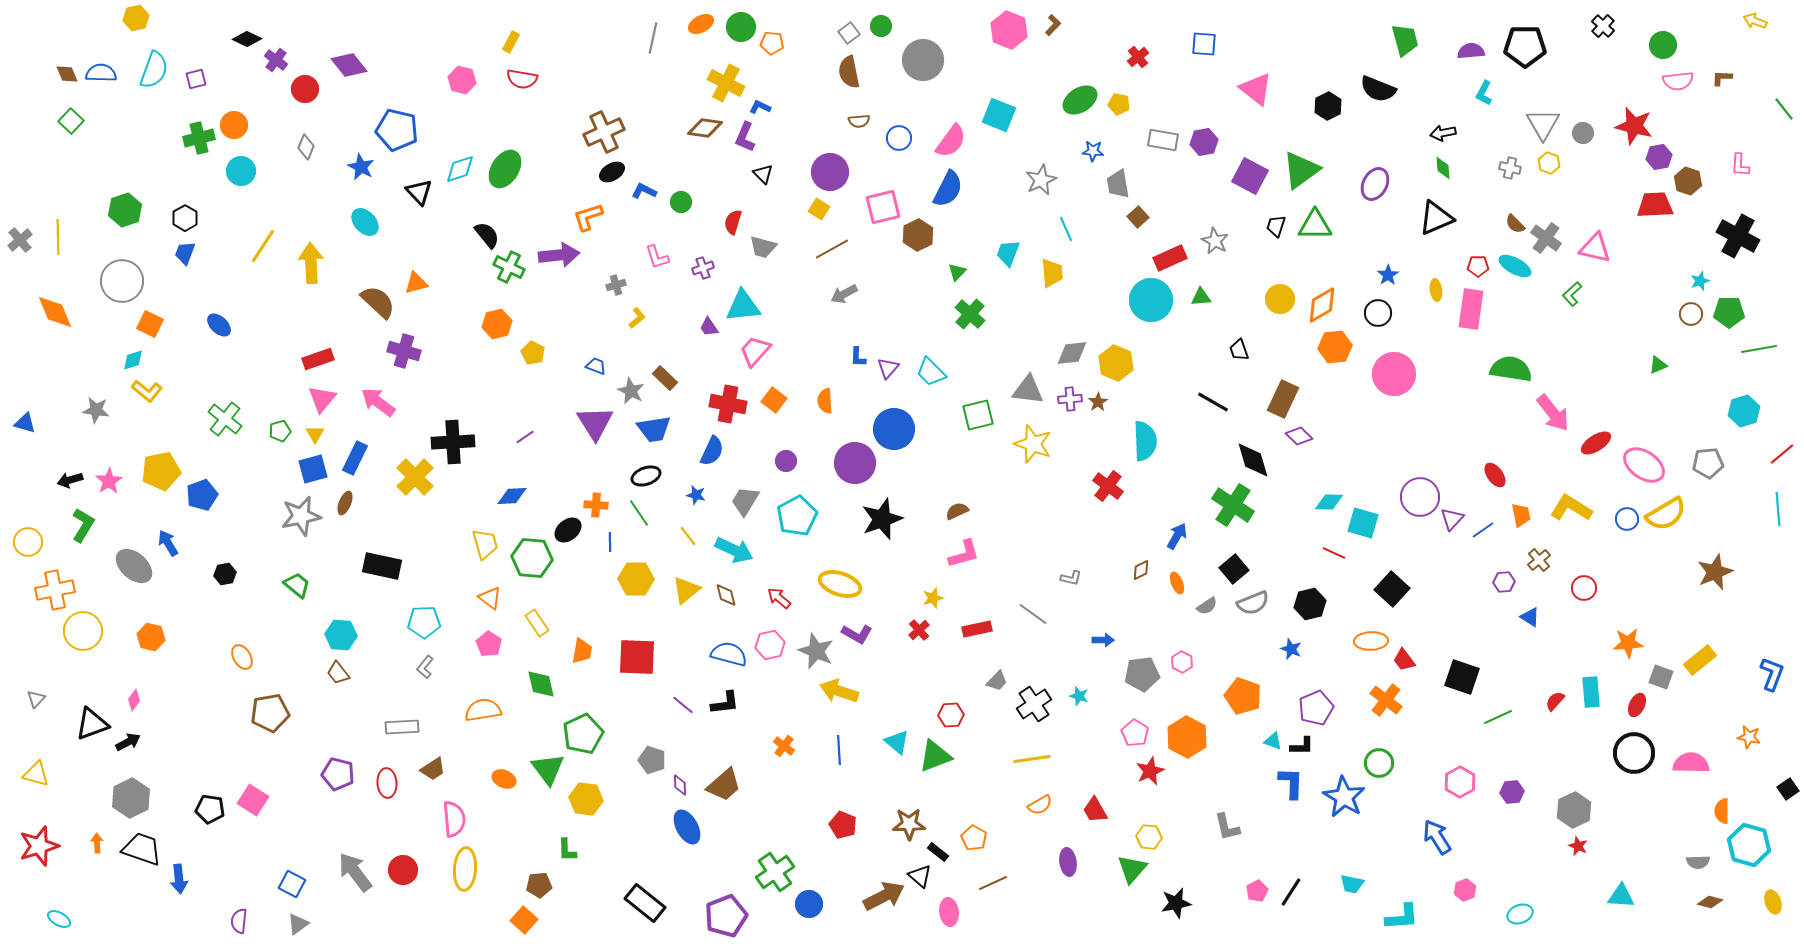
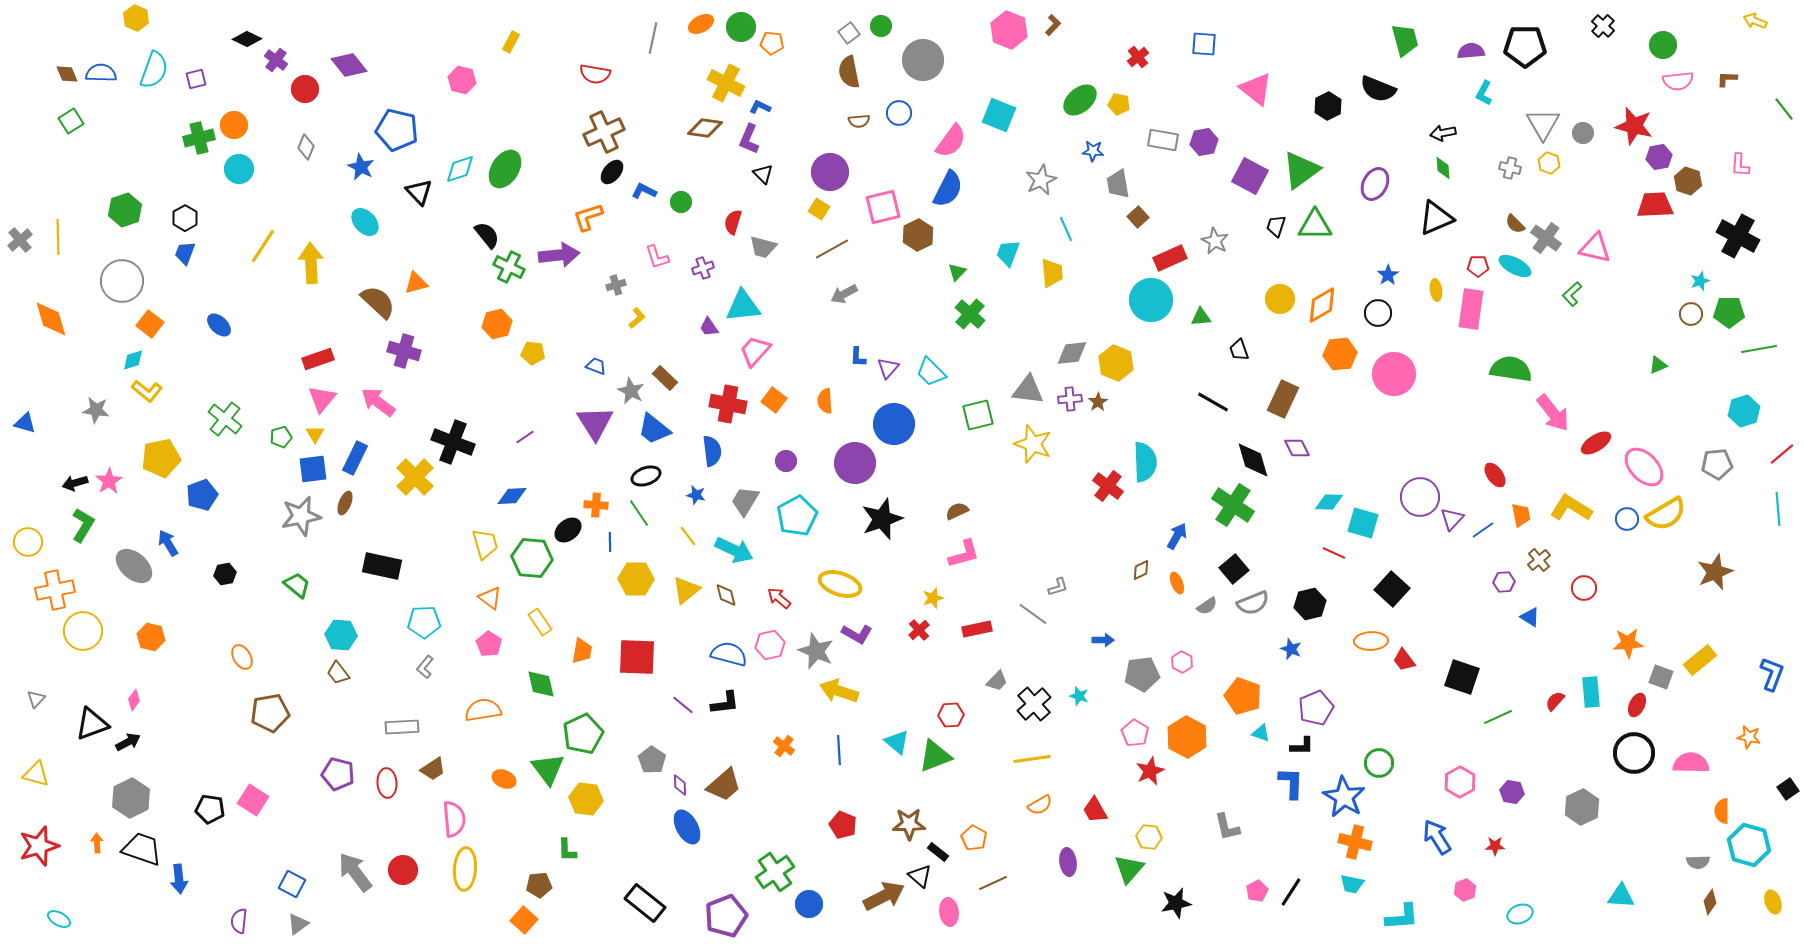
yellow hexagon at (136, 18): rotated 25 degrees counterclockwise
brown L-shape at (1722, 78): moved 5 px right, 1 px down
red semicircle at (522, 79): moved 73 px right, 5 px up
green ellipse at (1080, 100): rotated 8 degrees counterclockwise
green square at (71, 121): rotated 15 degrees clockwise
purple L-shape at (745, 137): moved 4 px right, 2 px down
blue circle at (899, 138): moved 25 px up
cyan circle at (241, 171): moved 2 px left, 2 px up
black ellipse at (612, 172): rotated 20 degrees counterclockwise
green triangle at (1201, 297): moved 20 px down
orange diamond at (55, 312): moved 4 px left, 7 px down; rotated 6 degrees clockwise
orange square at (150, 324): rotated 12 degrees clockwise
orange hexagon at (1335, 347): moved 5 px right, 7 px down
yellow pentagon at (533, 353): rotated 20 degrees counterclockwise
blue trapezoid at (654, 429): rotated 48 degrees clockwise
blue circle at (894, 429): moved 5 px up
green pentagon at (280, 431): moved 1 px right, 6 px down
purple diamond at (1299, 436): moved 2 px left, 12 px down; rotated 20 degrees clockwise
cyan semicircle at (1145, 441): moved 21 px down
black cross at (453, 442): rotated 24 degrees clockwise
blue semicircle at (712, 451): rotated 32 degrees counterclockwise
gray pentagon at (1708, 463): moved 9 px right, 1 px down
pink ellipse at (1644, 465): moved 2 px down; rotated 12 degrees clockwise
blue square at (313, 469): rotated 8 degrees clockwise
yellow pentagon at (161, 471): moved 13 px up
black arrow at (70, 480): moved 5 px right, 3 px down
gray L-shape at (1071, 578): moved 13 px left, 9 px down; rotated 30 degrees counterclockwise
yellow rectangle at (537, 623): moved 3 px right, 1 px up
orange cross at (1386, 700): moved 31 px left, 142 px down; rotated 24 degrees counterclockwise
black cross at (1034, 704): rotated 8 degrees counterclockwise
cyan triangle at (1273, 741): moved 12 px left, 8 px up
gray pentagon at (652, 760): rotated 16 degrees clockwise
purple hexagon at (1512, 792): rotated 15 degrees clockwise
gray hexagon at (1574, 810): moved 8 px right, 3 px up
red star at (1578, 846): moved 83 px left; rotated 24 degrees counterclockwise
green triangle at (1132, 869): moved 3 px left
brown diamond at (1710, 902): rotated 70 degrees counterclockwise
